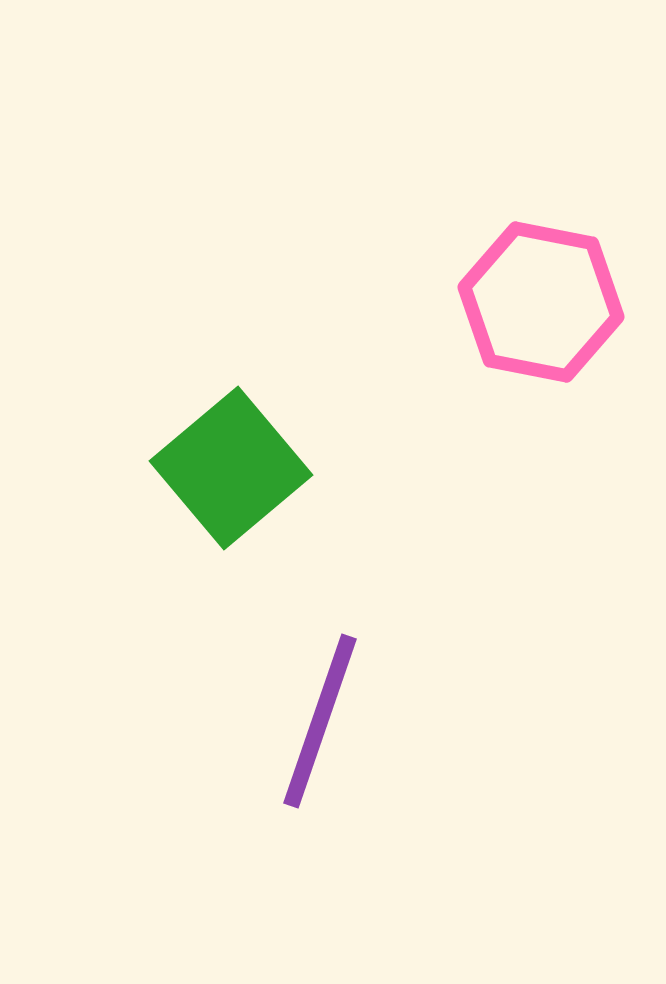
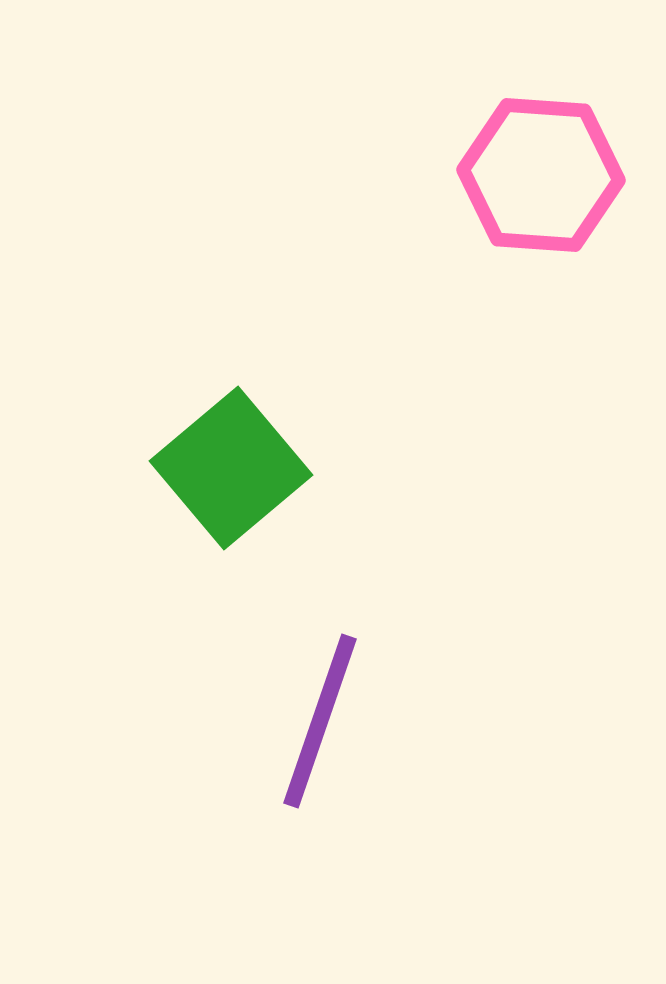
pink hexagon: moved 127 px up; rotated 7 degrees counterclockwise
